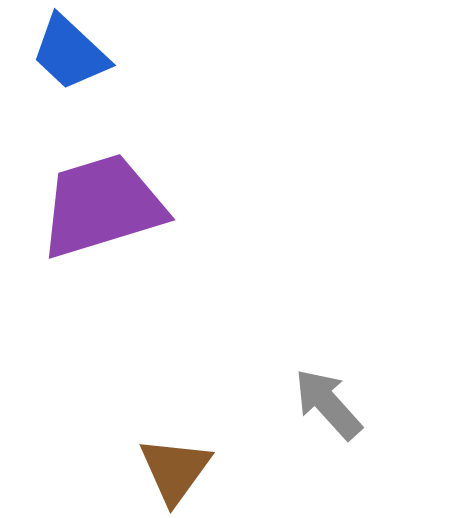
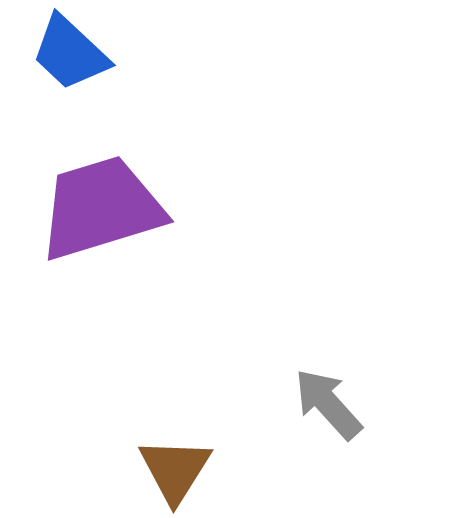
purple trapezoid: moved 1 px left, 2 px down
brown triangle: rotated 4 degrees counterclockwise
